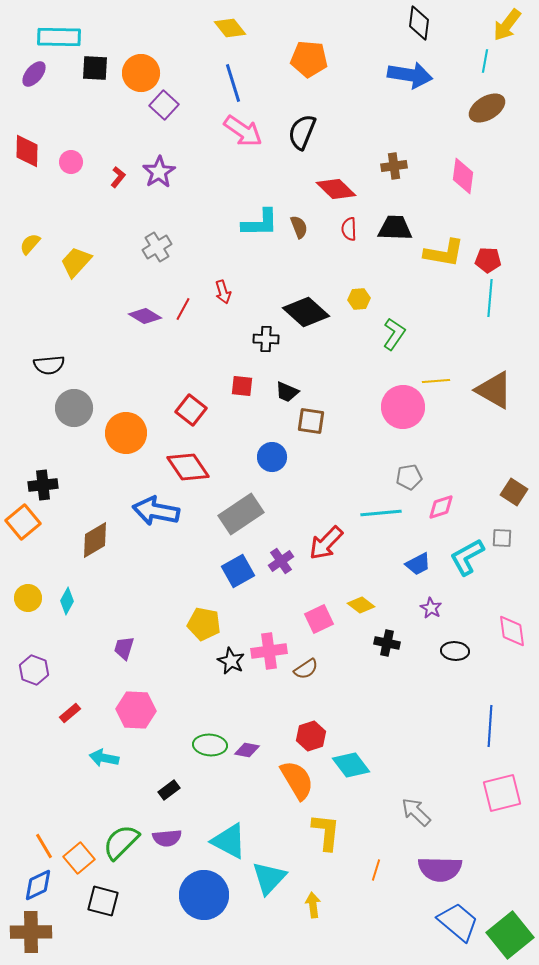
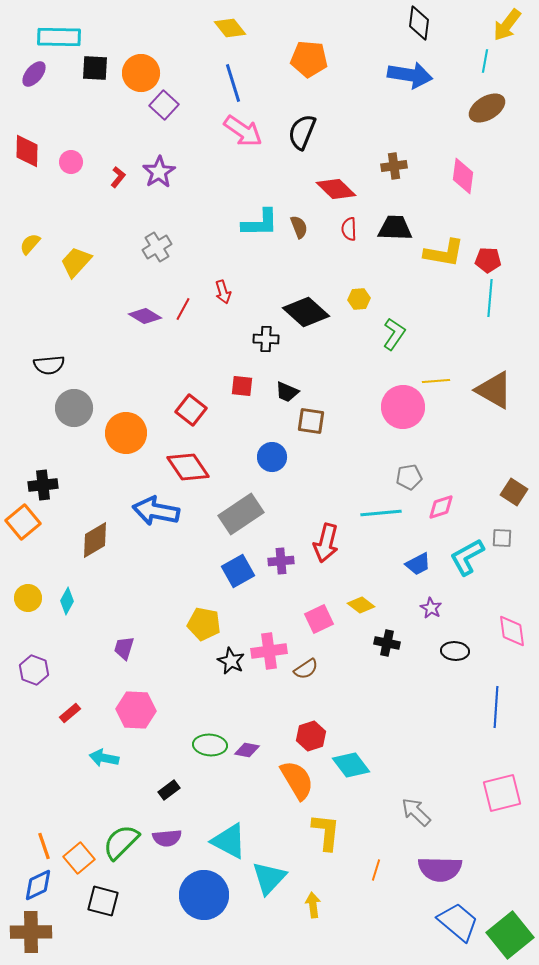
red arrow at (326, 543): rotated 30 degrees counterclockwise
purple cross at (281, 561): rotated 30 degrees clockwise
blue line at (490, 726): moved 6 px right, 19 px up
orange line at (44, 846): rotated 12 degrees clockwise
